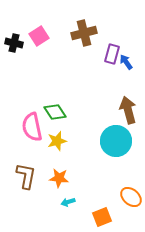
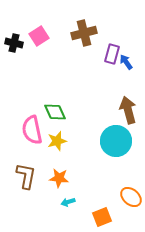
green diamond: rotated 10 degrees clockwise
pink semicircle: moved 3 px down
